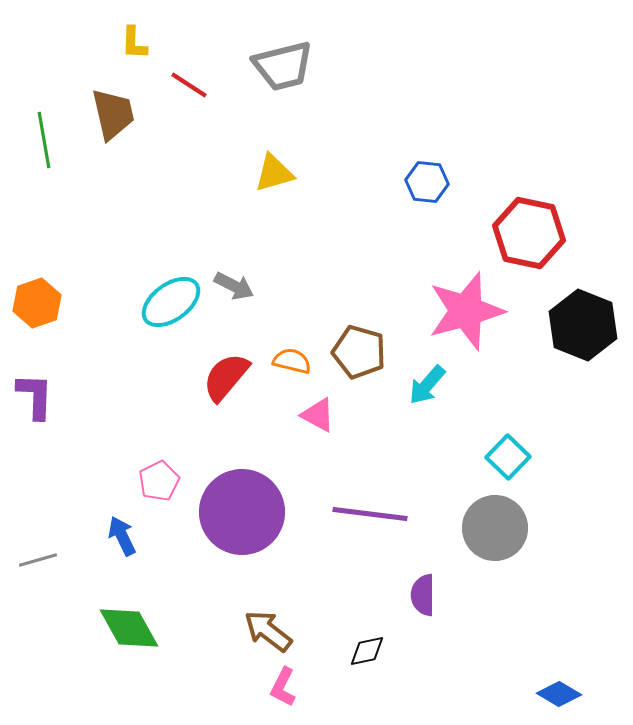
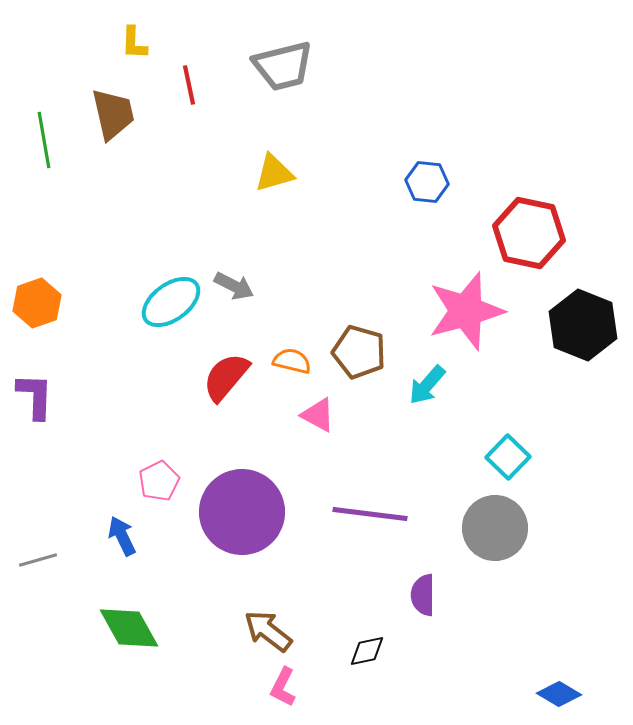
red line: rotated 45 degrees clockwise
